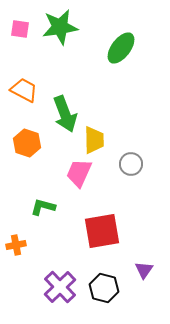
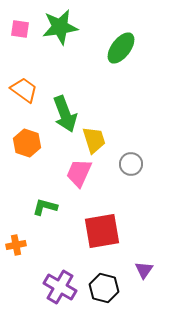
orange trapezoid: rotated 8 degrees clockwise
yellow trapezoid: rotated 16 degrees counterclockwise
green L-shape: moved 2 px right
purple cross: rotated 16 degrees counterclockwise
